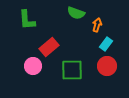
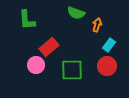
cyan rectangle: moved 3 px right, 1 px down
pink circle: moved 3 px right, 1 px up
